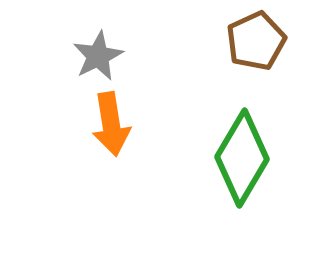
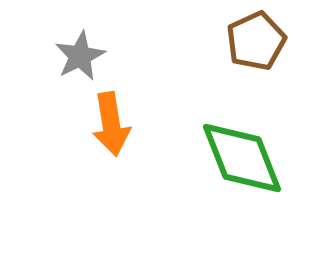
gray star: moved 18 px left
green diamond: rotated 52 degrees counterclockwise
